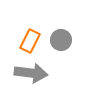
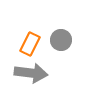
orange rectangle: moved 3 px down
